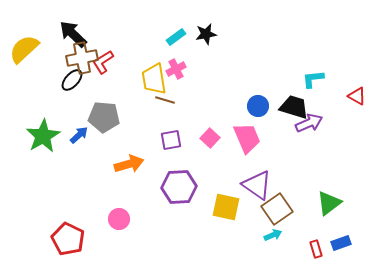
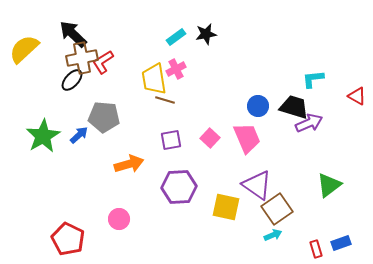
green triangle: moved 18 px up
